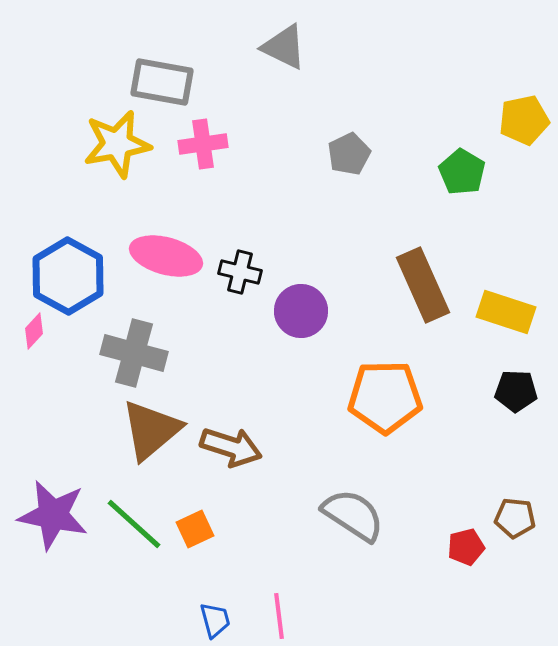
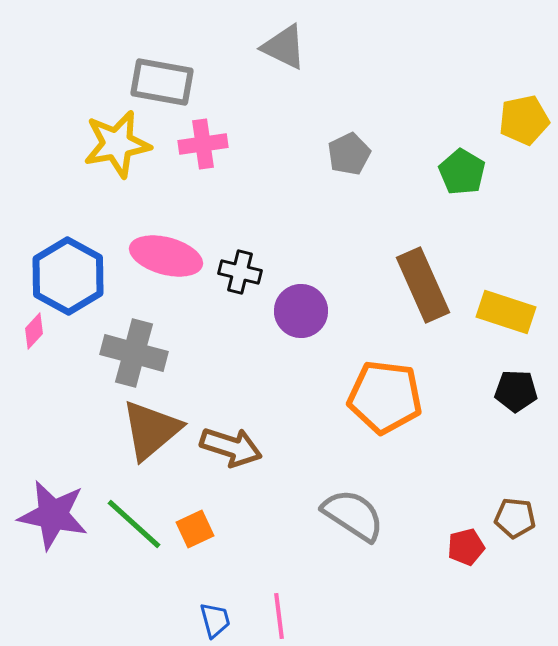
orange pentagon: rotated 8 degrees clockwise
